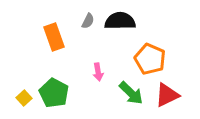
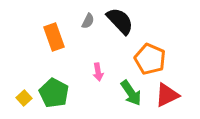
black semicircle: rotated 48 degrees clockwise
green arrow: rotated 12 degrees clockwise
